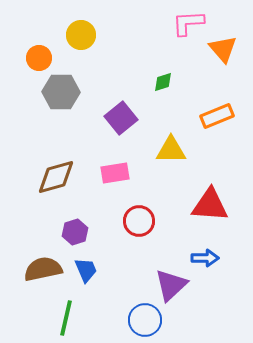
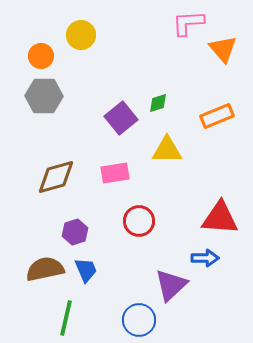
orange circle: moved 2 px right, 2 px up
green diamond: moved 5 px left, 21 px down
gray hexagon: moved 17 px left, 4 px down
yellow triangle: moved 4 px left
red triangle: moved 10 px right, 13 px down
brown semicircle: moved 2 px right
blue circle: moved 6 px left
